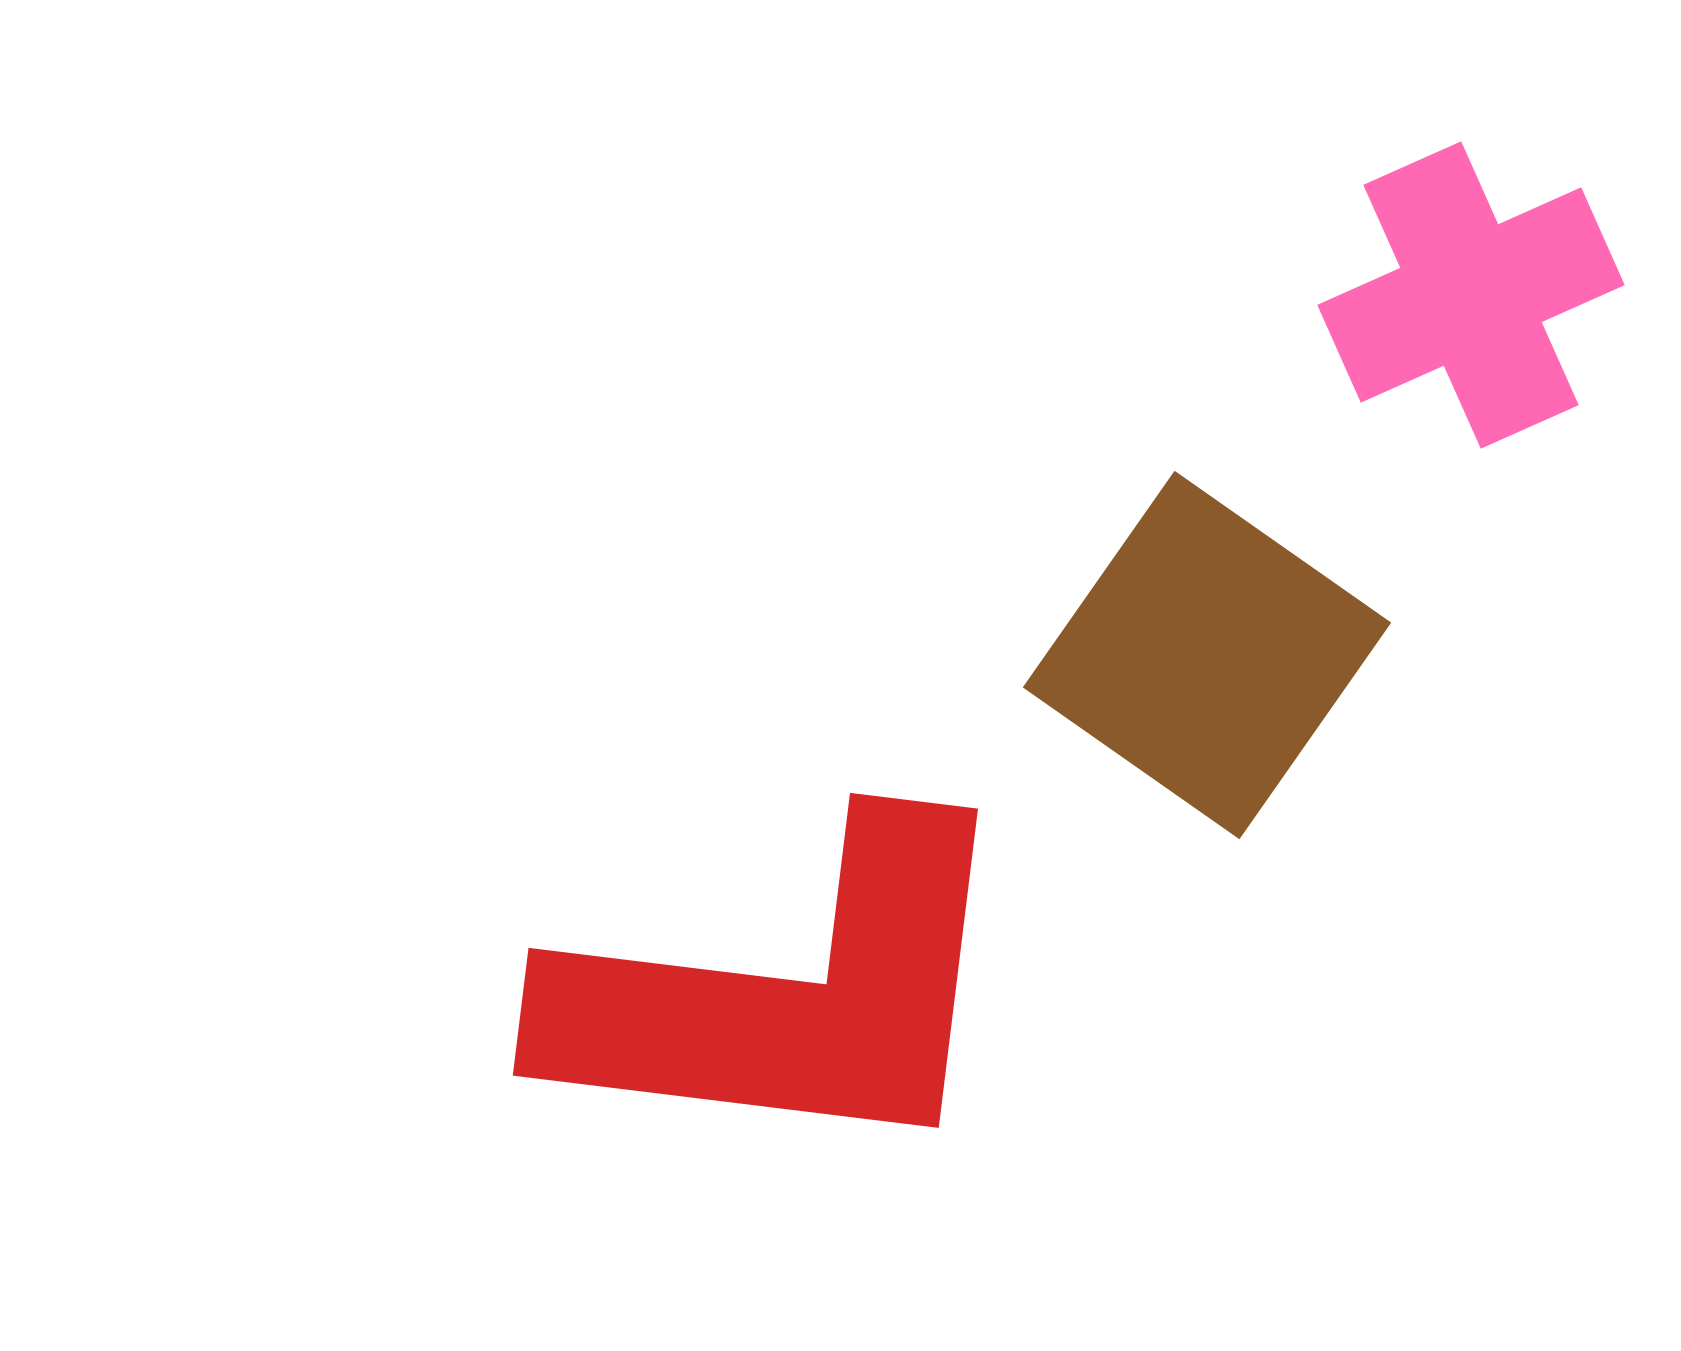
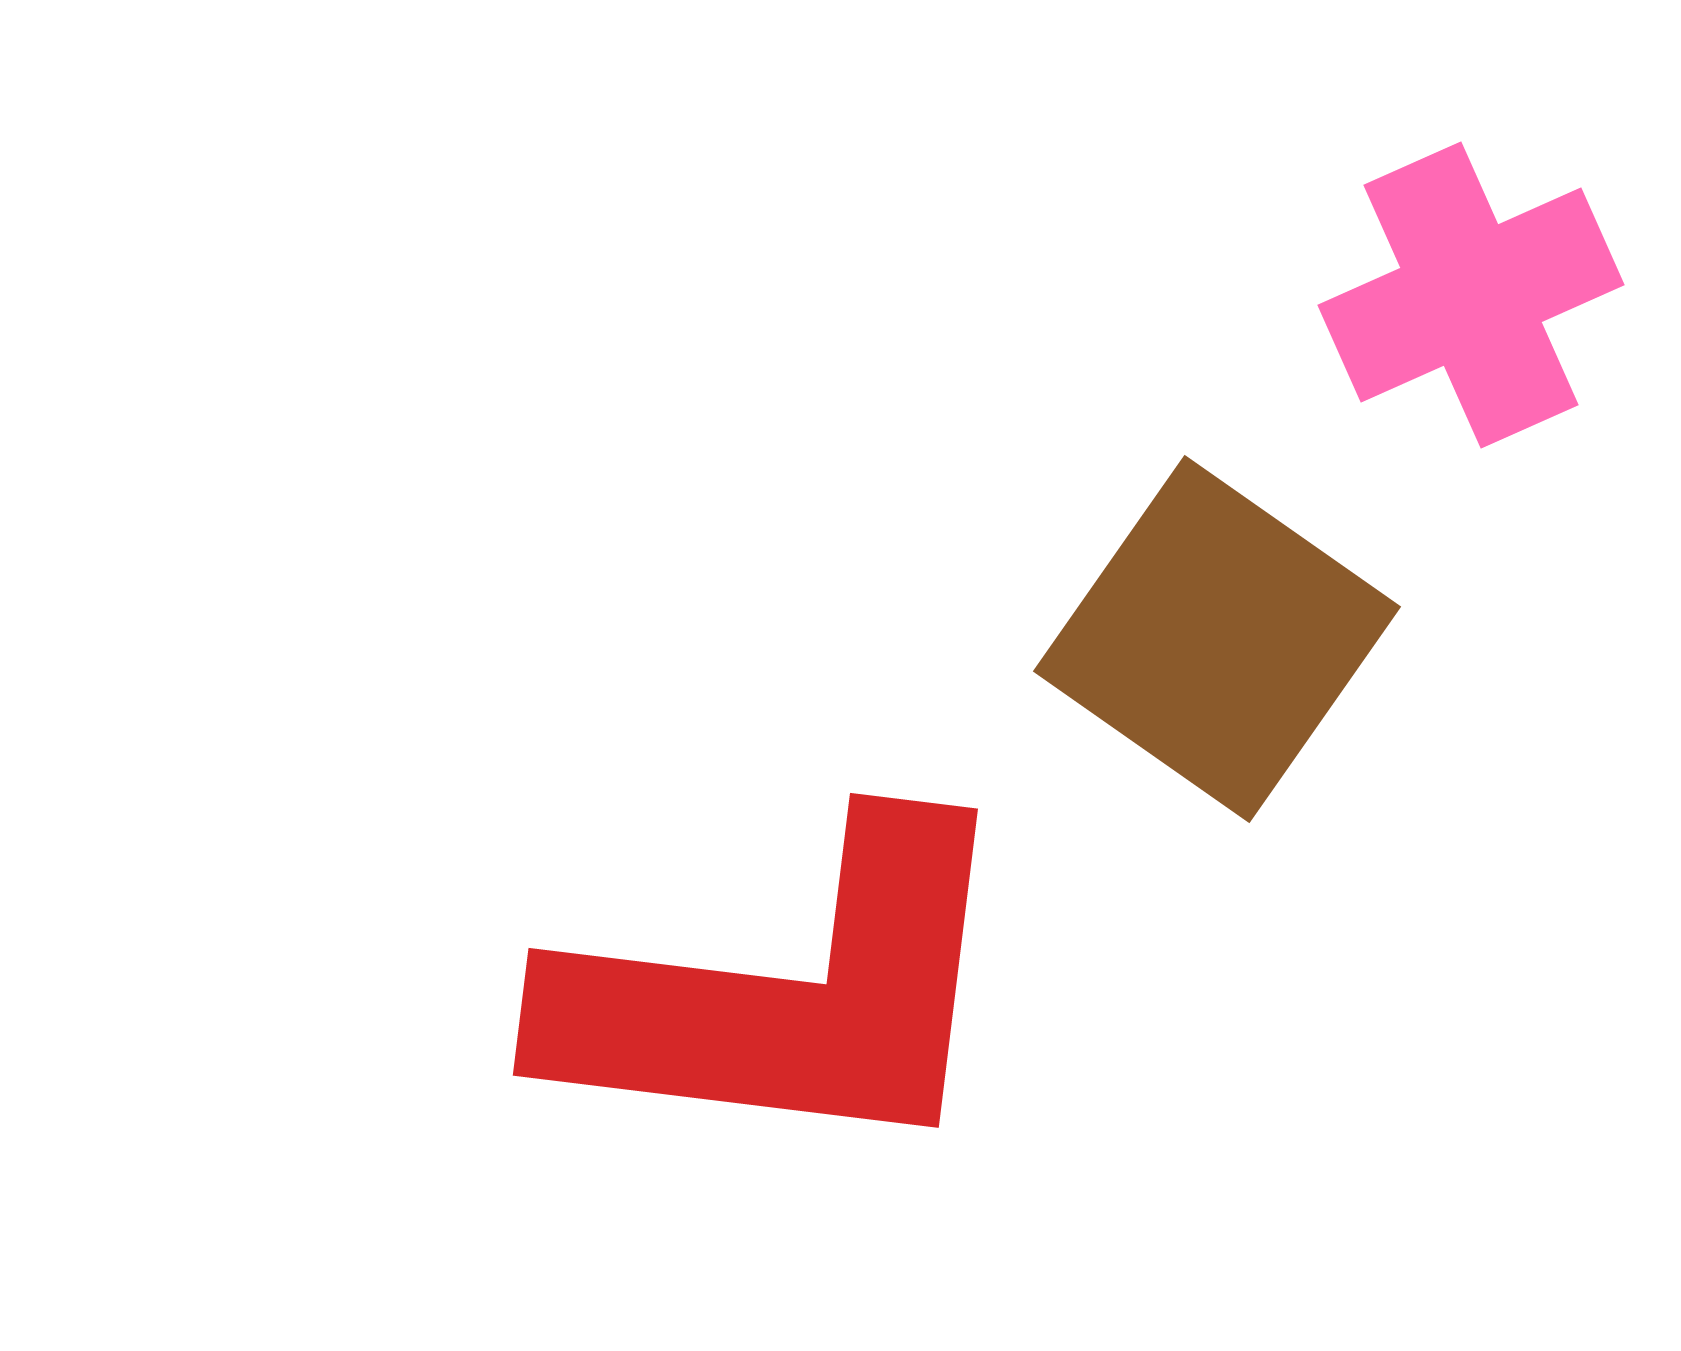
brown square: moved 10 px right, 16 px up
